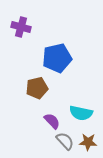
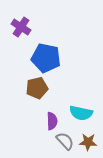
purple cross: rotated 18 degrees clockwise
blue pentagon: moved 11 px left; rotated 24 degrees clockwise
purple semicircle: rotated 42 degrees clockwise
